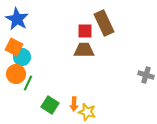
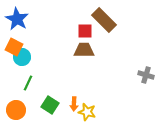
brown rectangle: moved 3 px up; rotated 20 degrees counterclockwise
orange circle: moved 36 px down
